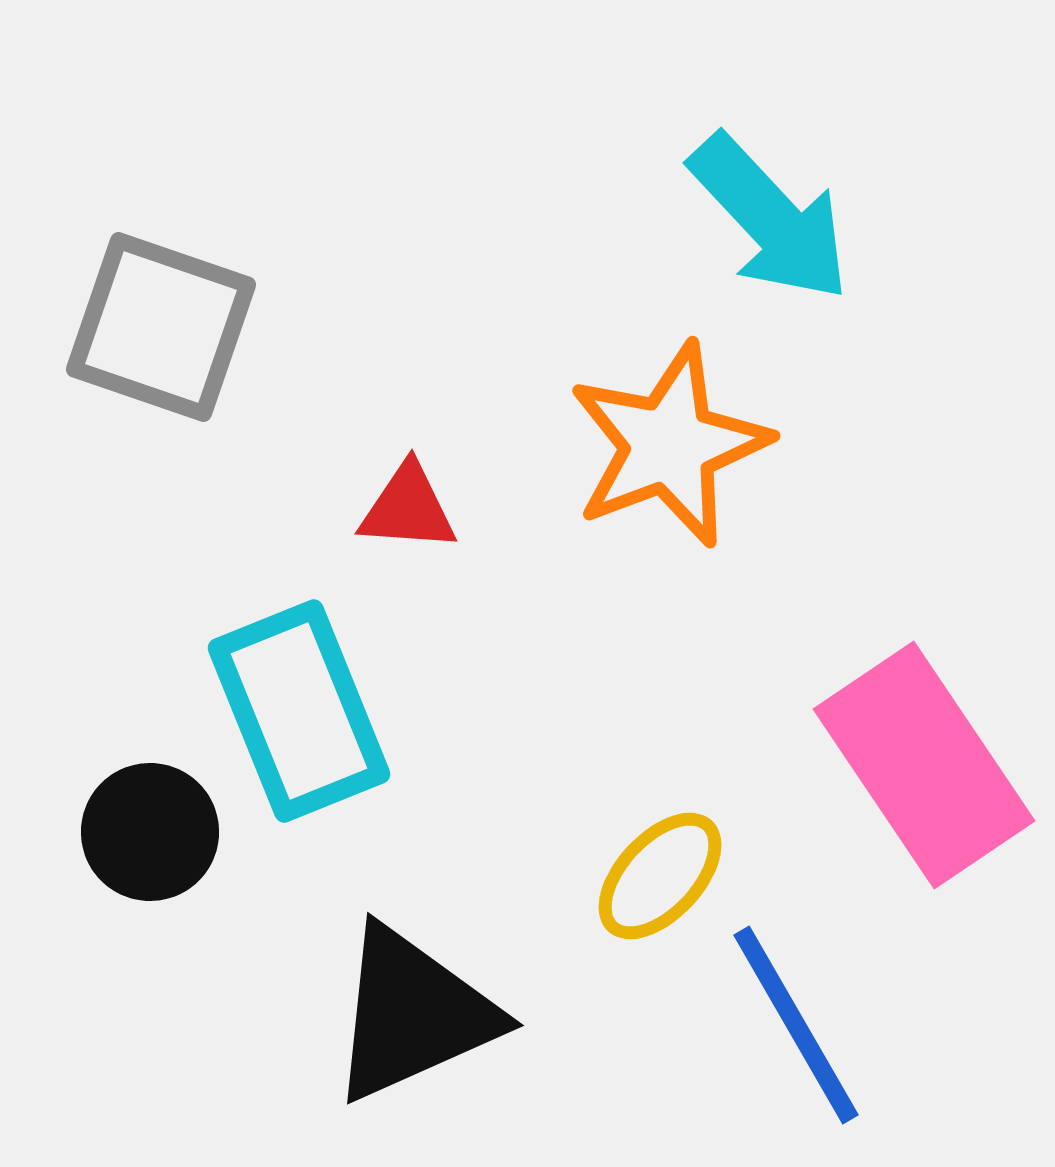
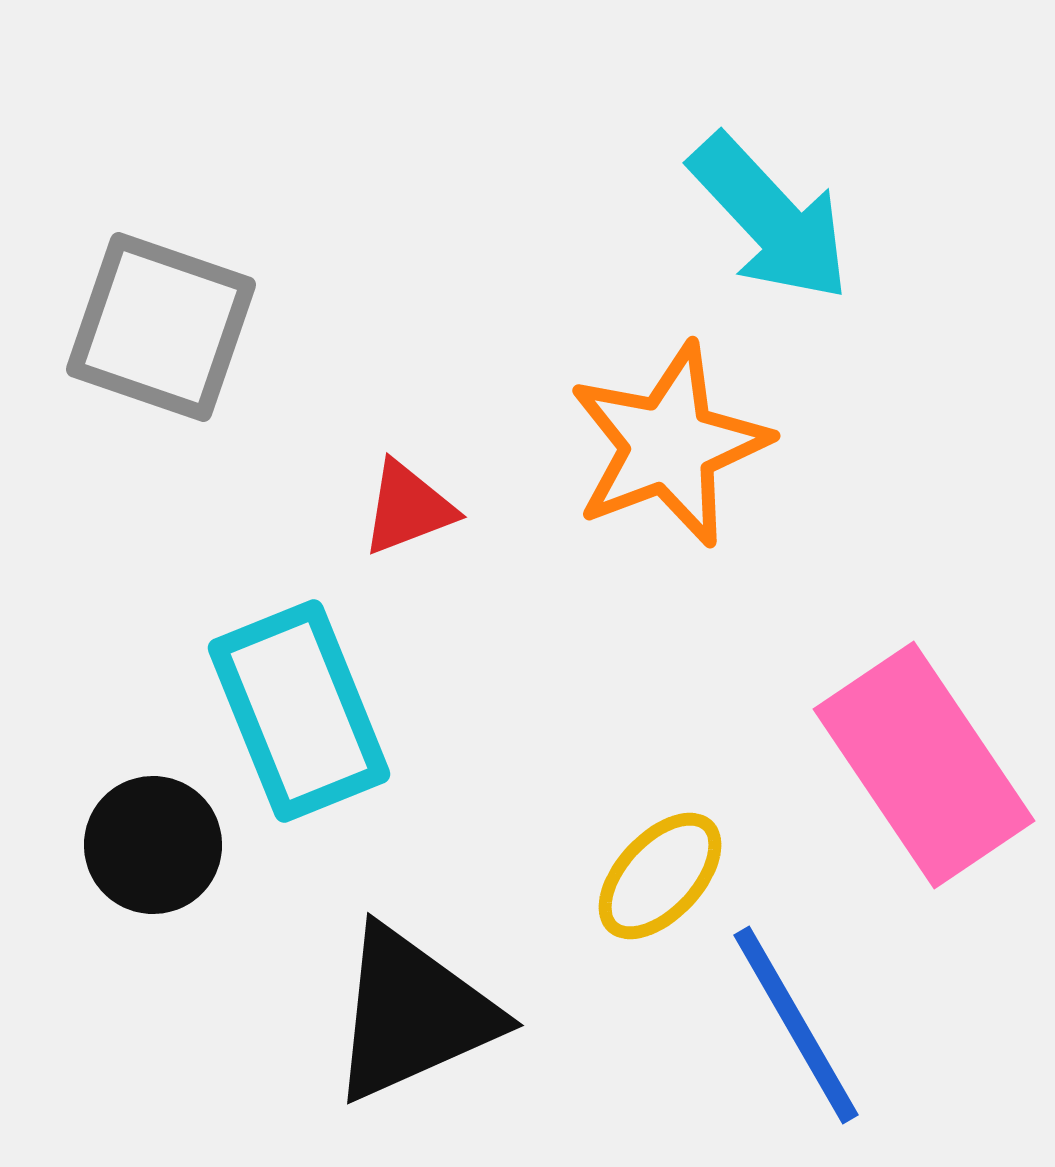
red triangle: rotated 25 degrees counterclockwise
black circle: moved 3 px right, 13 px down
